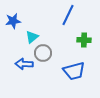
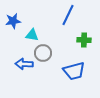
cyan triangle: moved 2 px up; rotated 48 degrees clockwise
